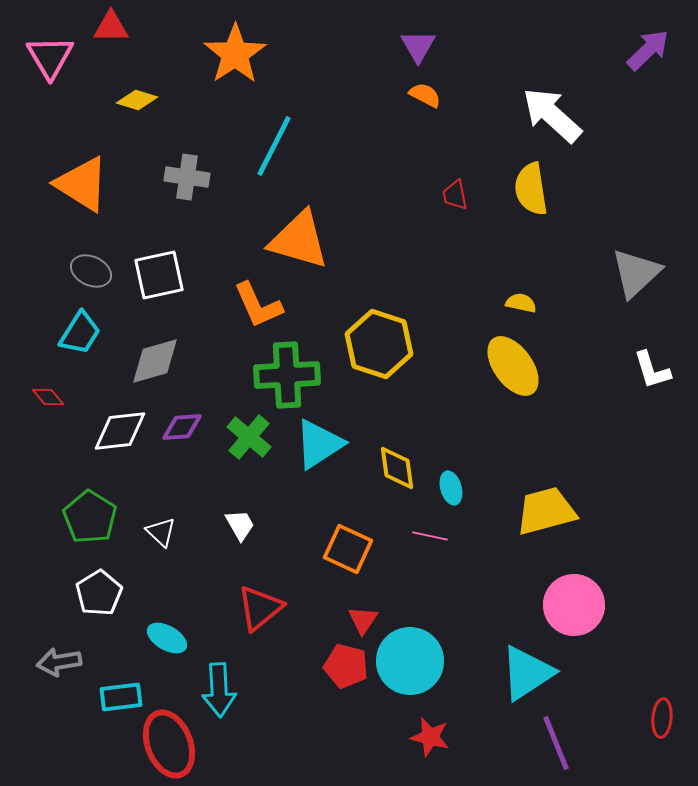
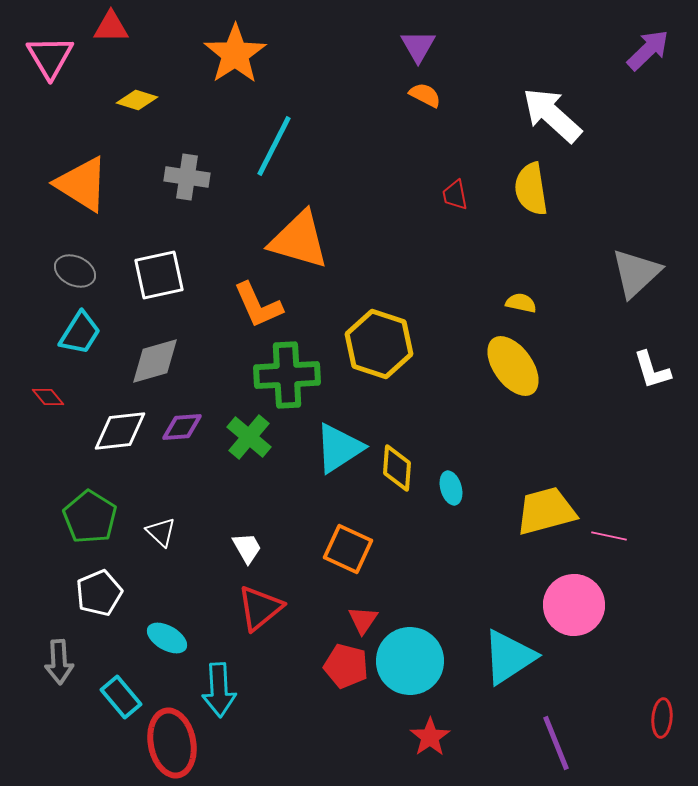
gray ellipse at (91, 271): moved 16 px left
cyan triangle at (319, 444): moved 20 px right, 4 px down
yellow diamond at (397, 468): rotated 12 degrees clockwise
white trapezoid at (240, 525): moved 7 px right, 23 px down
pink line at (430, 536): moved 179 px right
white pentagon at (99, 593): rotated 9 degrees clockwise
gray arrow at (59, 662): rotated 84 degrees counterclockwise
cyan triangle at (527, 673): moved 18 px left, 16 px up
cyan rectangle at (121, 697): rotated 57 degrees clockwise
red star at (430, 737): rotated 24 degrees clockwise
red ellipse at (169, 744): moved 3 px right, 1 px up; rotated 10 degrees clockwise
